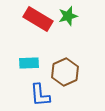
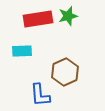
red rectangle: rotated 40 degrees counterclockwise
cyan rectangle: moved 7 px left, 12 px up
